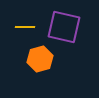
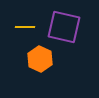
orange hexagon: rotated 20 degrees counterclockwise
